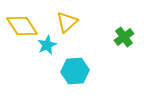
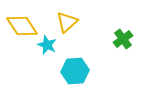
green cross: moved 1 px left, 2 px down
cyan star: rotated 24 degrees counterclockwise
